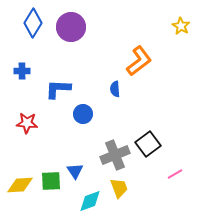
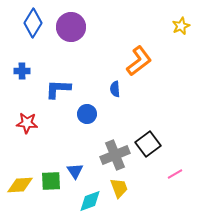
yellow star: rotated 18 degrees clockwise
blue circle: moved 4 px right
